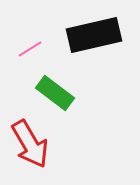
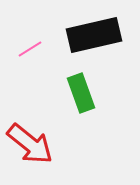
green rectangle: moved 26 px right; rotated 33 degrees clockwise
red arrow: rotated 21 degrees counterclockwise
